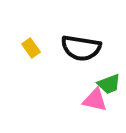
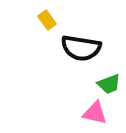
yellow rectangle: moved 16 px right, 28 px up
pink triangle: moved 13 px down
